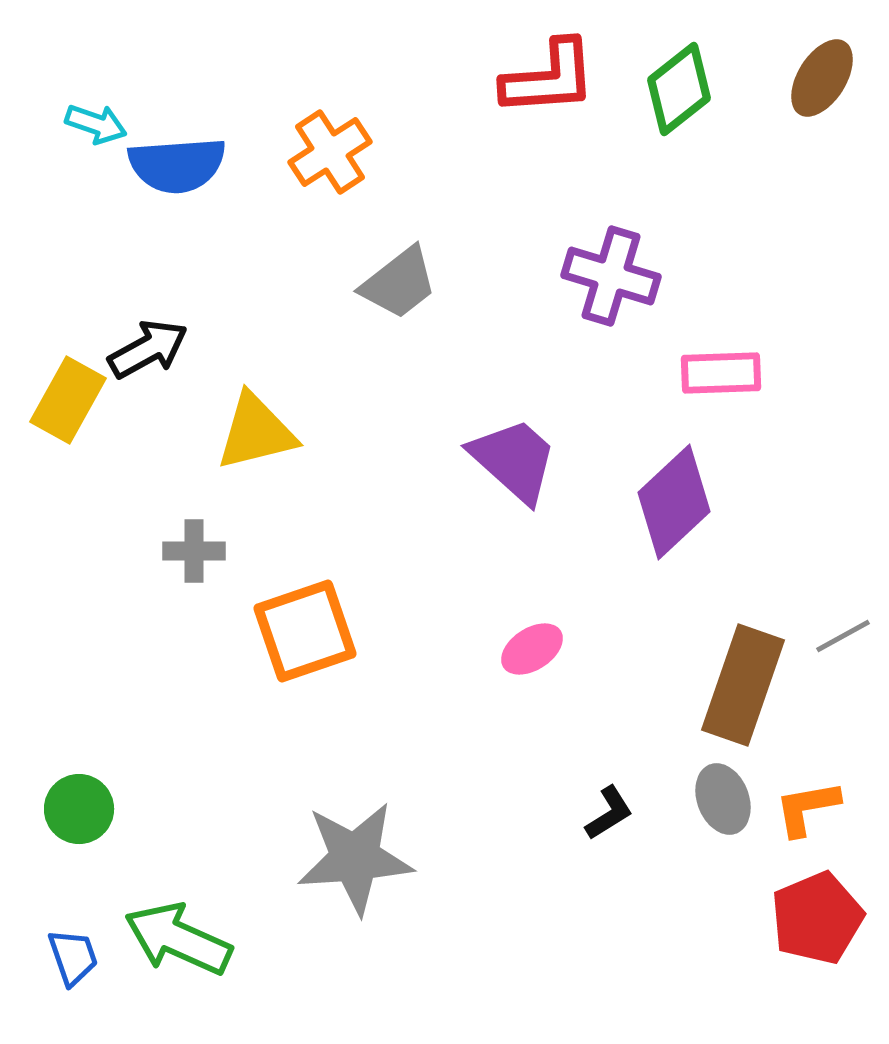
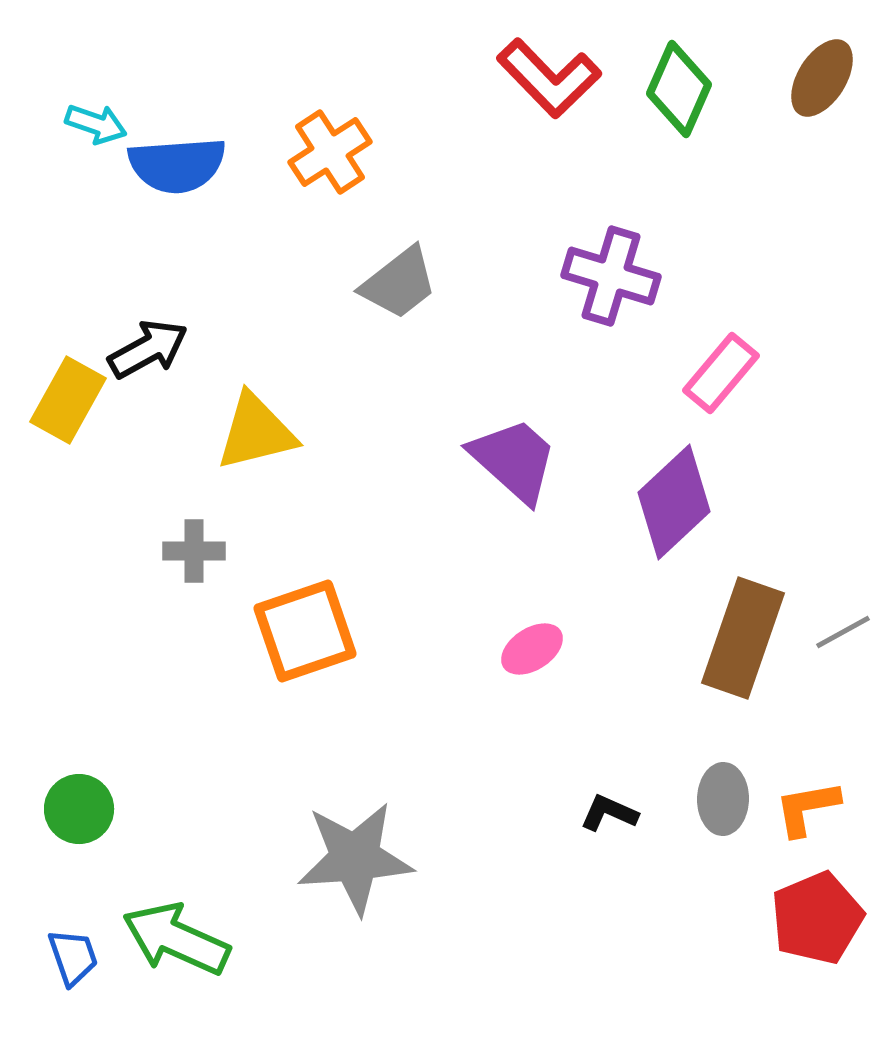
red L-shape: rotated 50 degrees clockwise
green diamond: rotated 28 degrees counterclockwise
pink rectangle: rotated 48 degrees counterclockwise
gray line: moved 4 px up
brown rectangle: moved 47 px up
gray ellipse: rotated 22 degrees clockwise
black L-shape: rotated 124 degrees counterclockwise
green arrow: moved 2 px left
